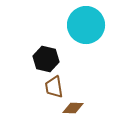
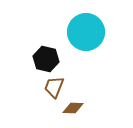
cyan circle: moved 7 px down
brown trapezoid: rotated 30 degrees clockwise
